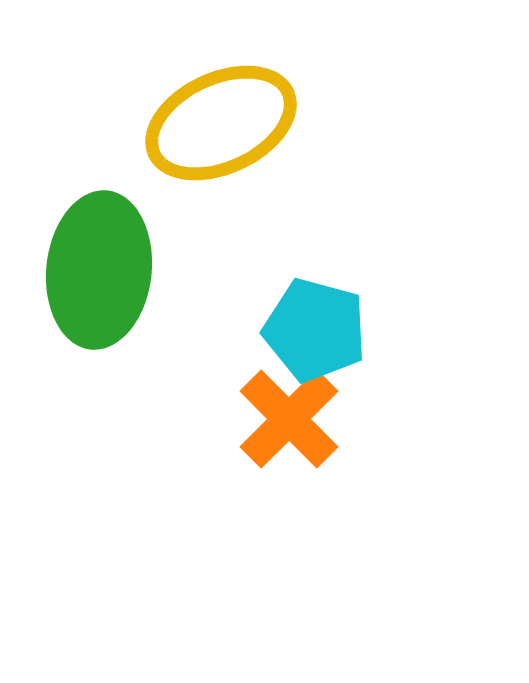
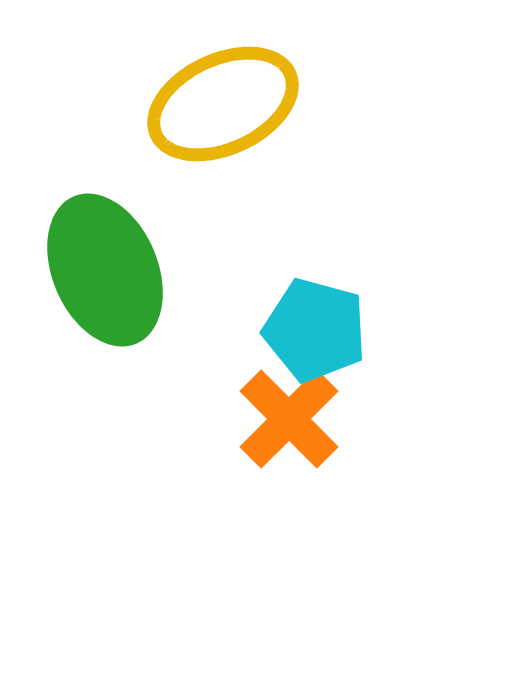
yellow ellipse: moved 2 px right, 19 px up
green ellipse: moved 6 px right; rotated 29 degrees counterclockwise
